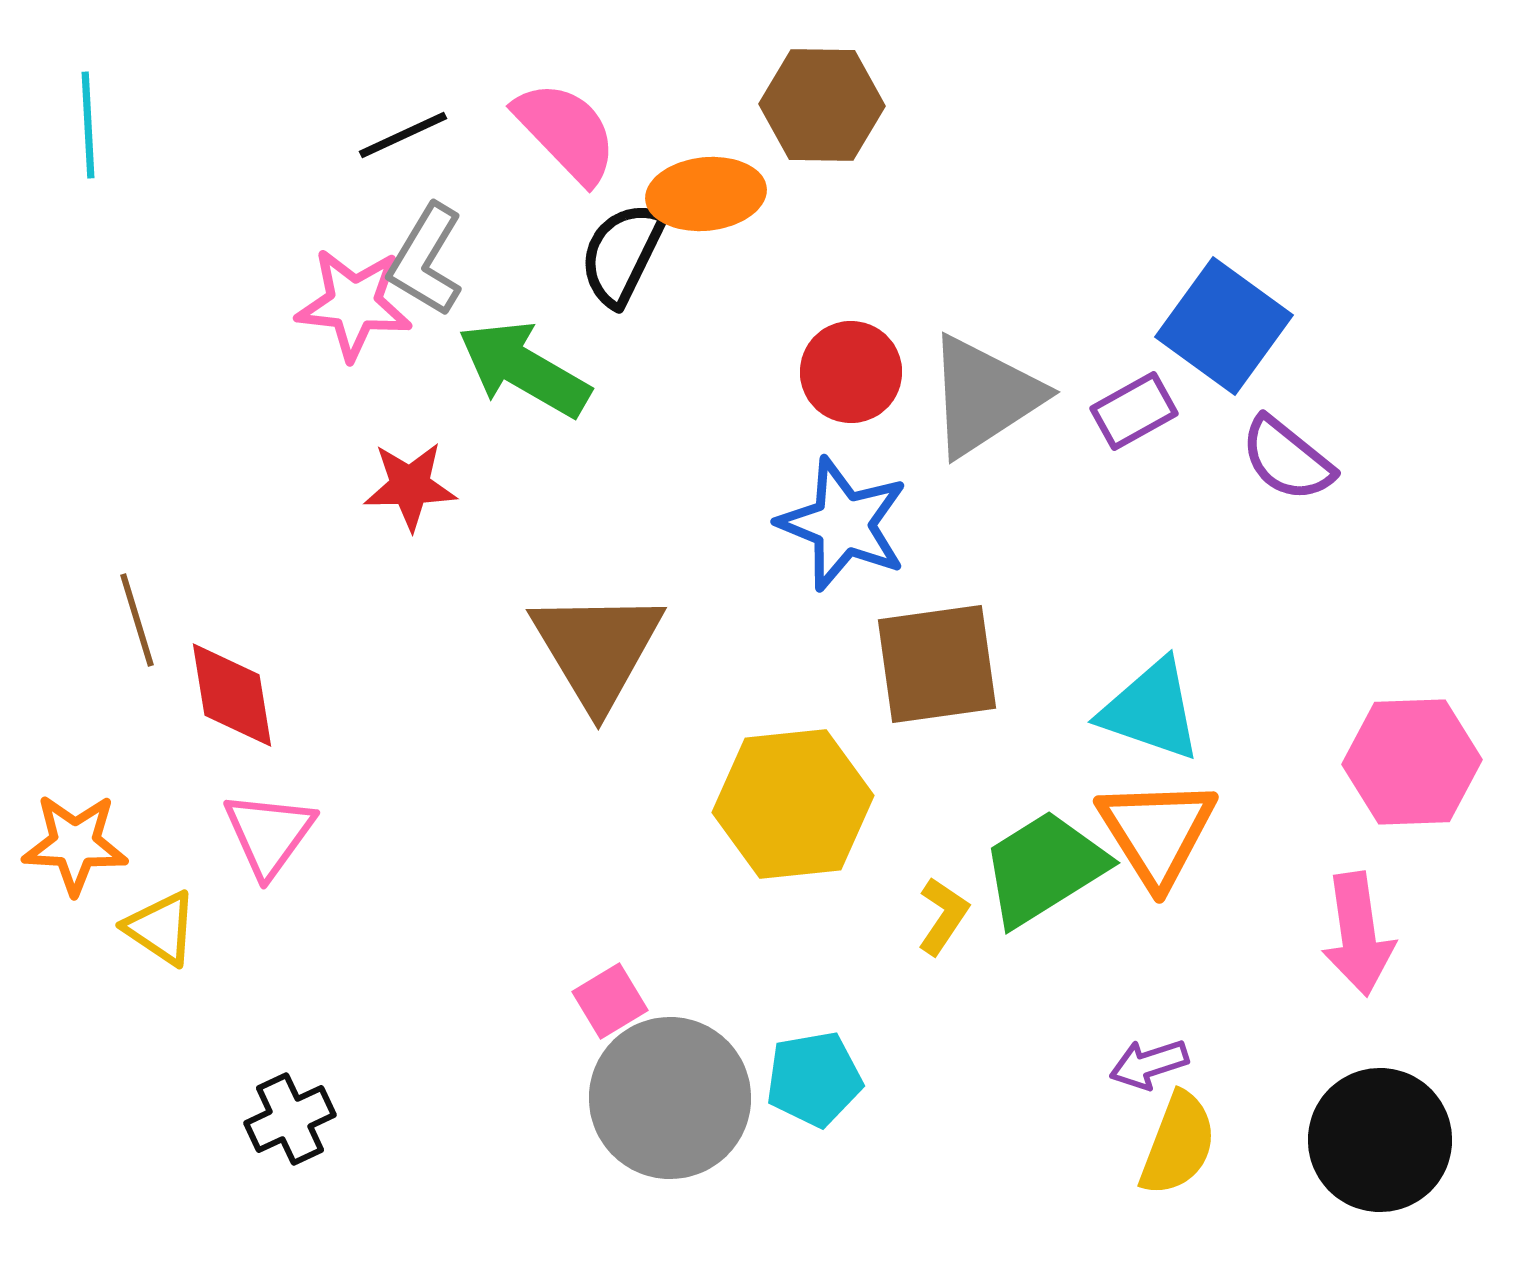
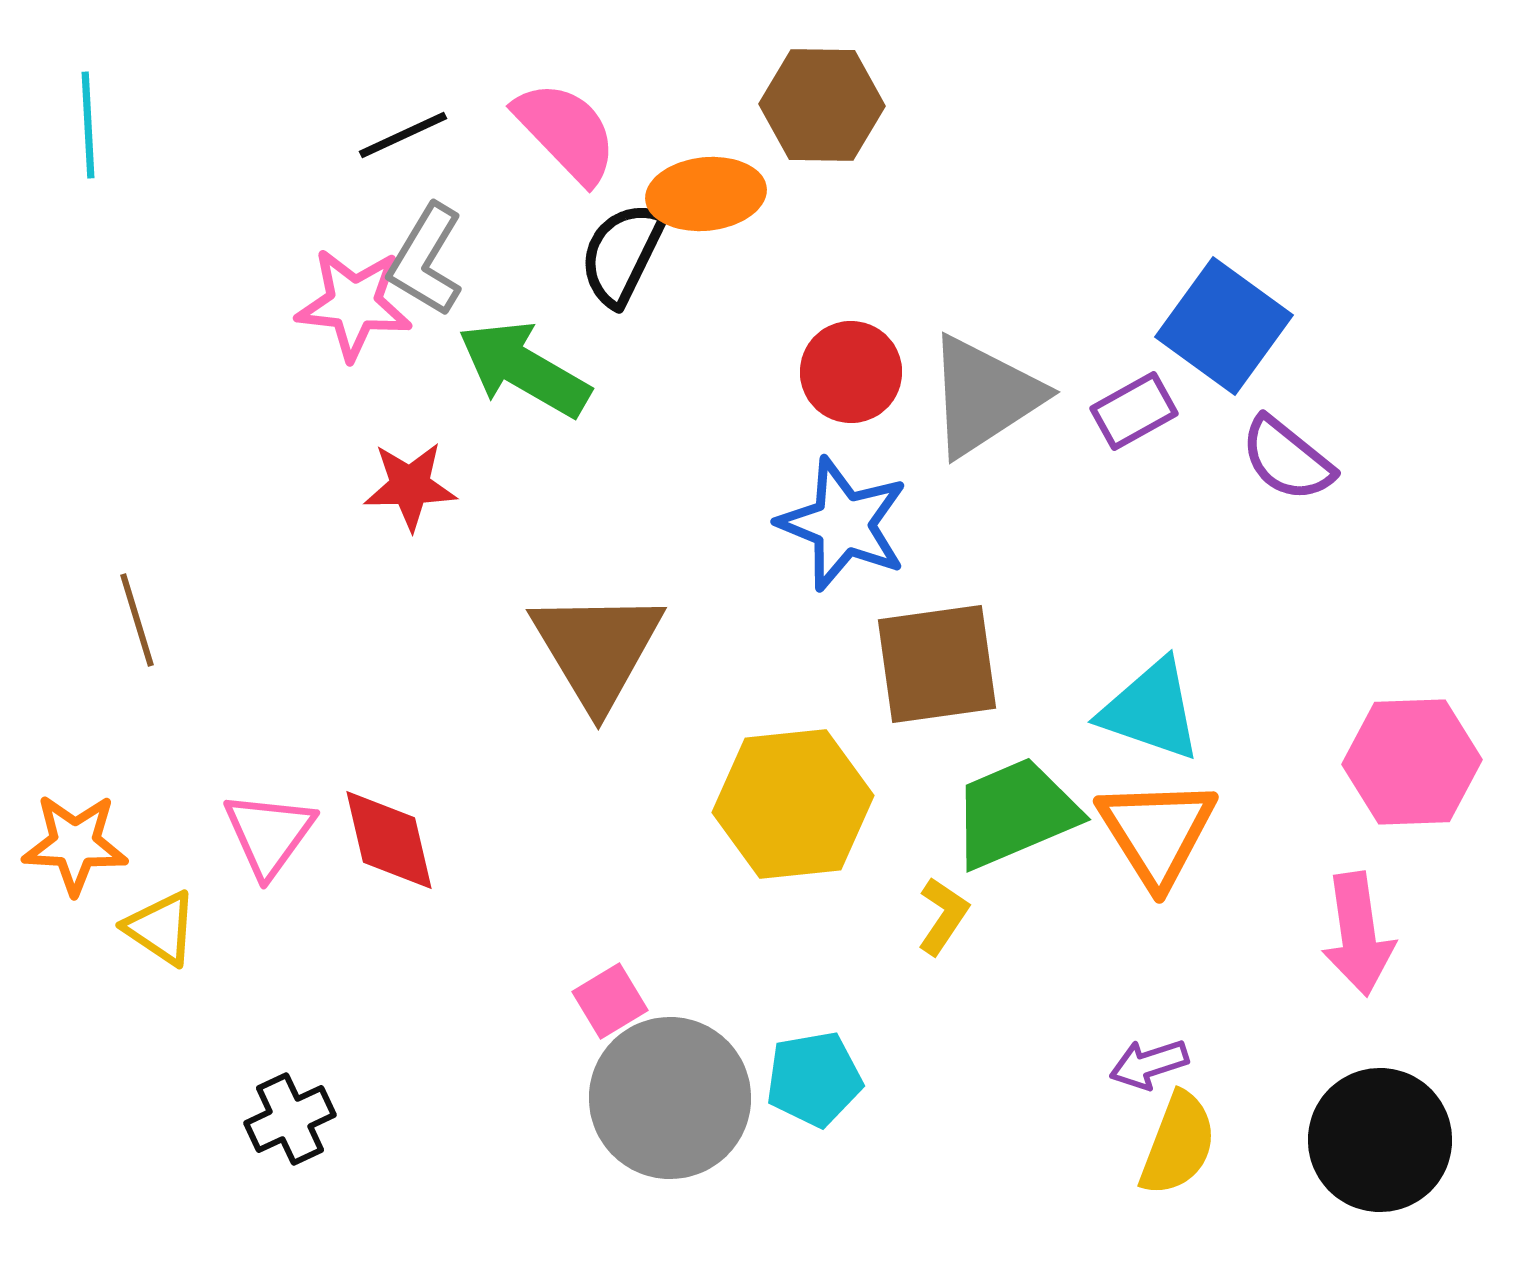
red diamond: moved 157 px right, 145 px down; rotated 4 degrees counterclockwise
green trapezoid: moved 29 px left, 55 px up; rotated 9 degrees clockwise
